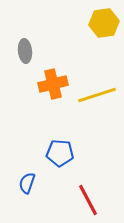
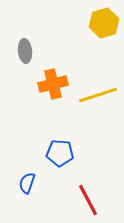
yellow hexagon: rotated 8 degrees counterclockwise
yellow line: moved 1 px right
